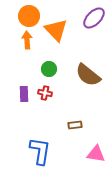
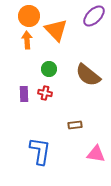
purple ellipse: moved 2 px up
